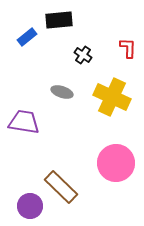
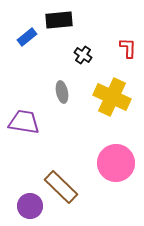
gray ellipse: rotated 60 degrees clockwise
